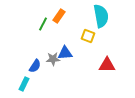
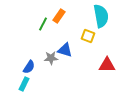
blue triangle: moved 3 px up; rotated 21 degrees clockwise
gray star: moved 2 px left, 1 px up
blue semicircle: moved 6 px left, 1 px down
